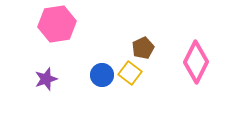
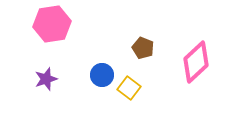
pink hexagon: moved 5 px left
brown pentagon: rotated 25 degrees counterclockwise
pink diamond: rotated 21 degrees clockwise
yellow square: moved 1 px left, 15 px down
